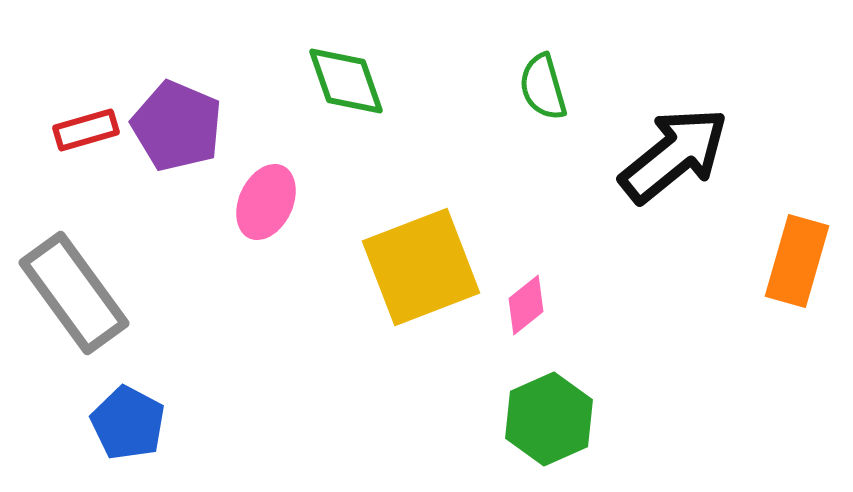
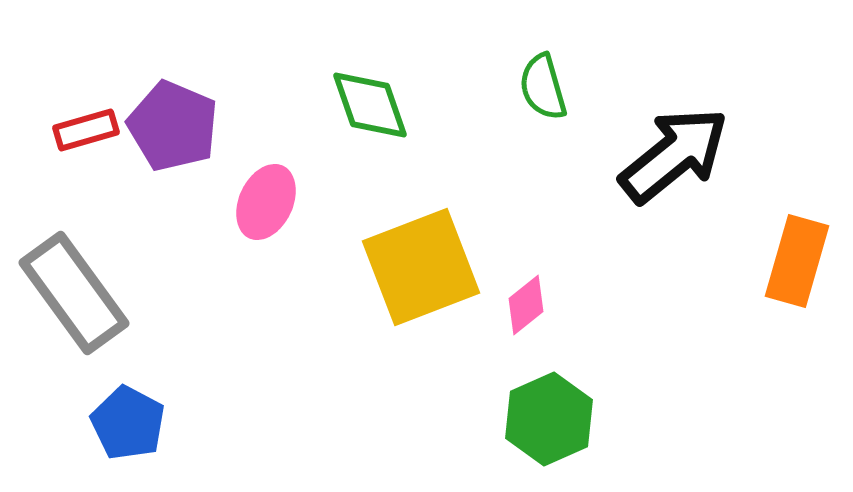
green diamond: moved 24 px right, 24 px down
purple pentagon: moved 4 px left
